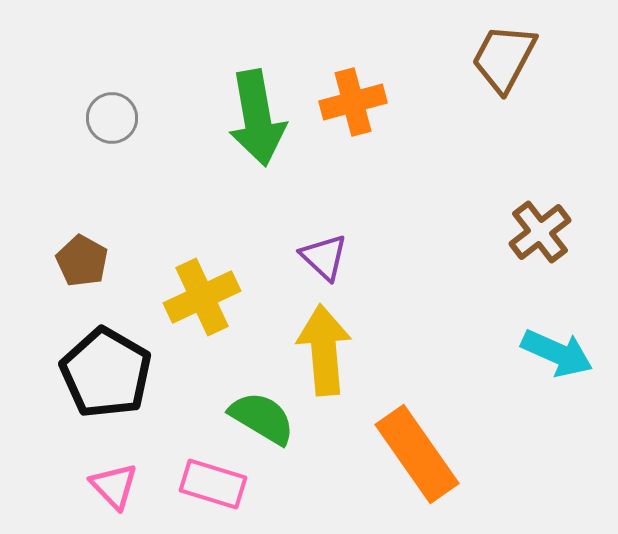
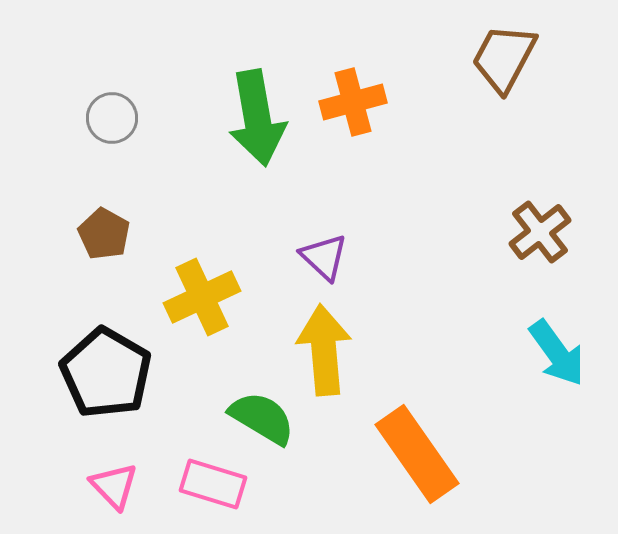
brown pentagon: moved 22 px right, 27 px up
cyan arrow: rotated 30 degrees clockwise
